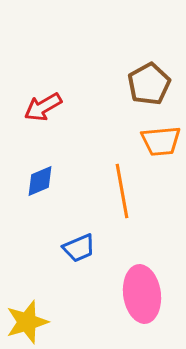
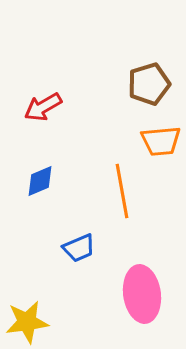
brown pentagon: rotated 12 degrees clockwise
yellow star: rotated 9 degrees clockwise
